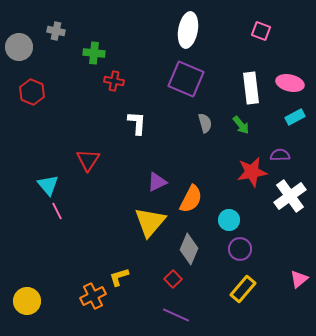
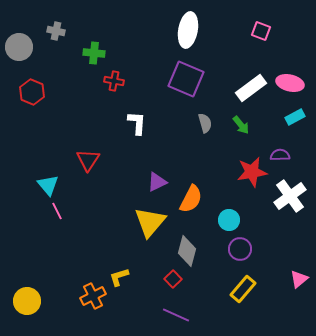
white rectangle: rotated 60 degrees clockwise
gray diamond: moved 2 px left, 2 px down; rotated 8 degrees counterclockwise
